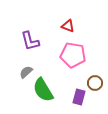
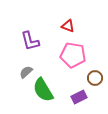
brown circle: moved 5 px up
purple rectangle: rotated 49 degrees clockwise
